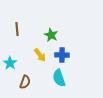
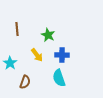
green star: moved 3 px left
yellow arrow: moved 3 px left
